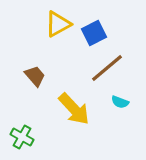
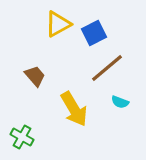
yellow arrow: rotated 12 degrees clockwise
